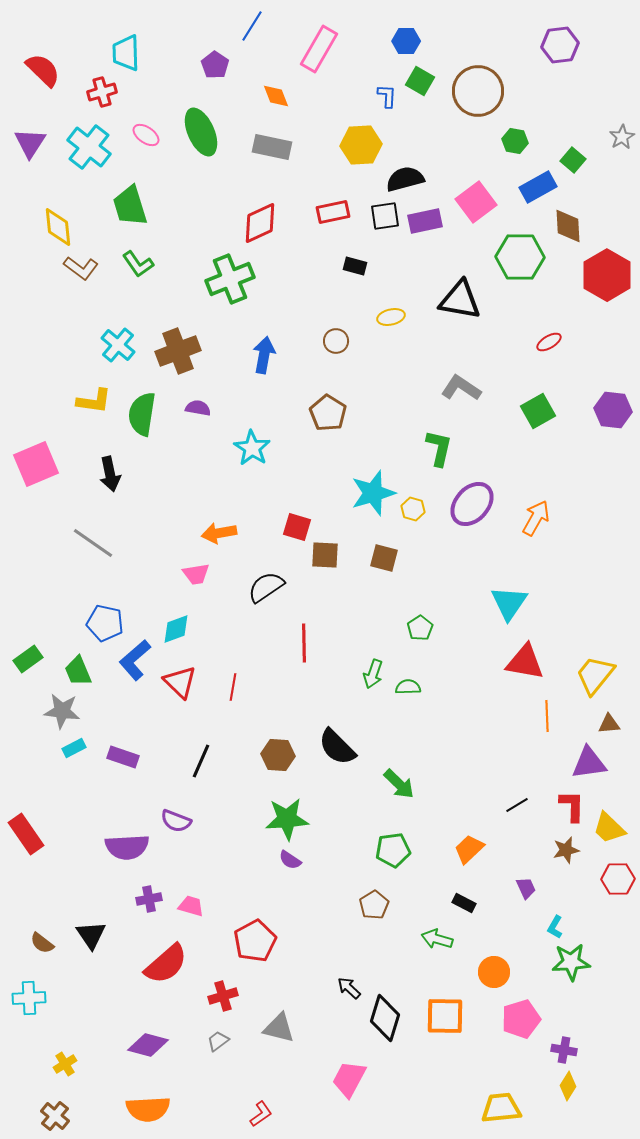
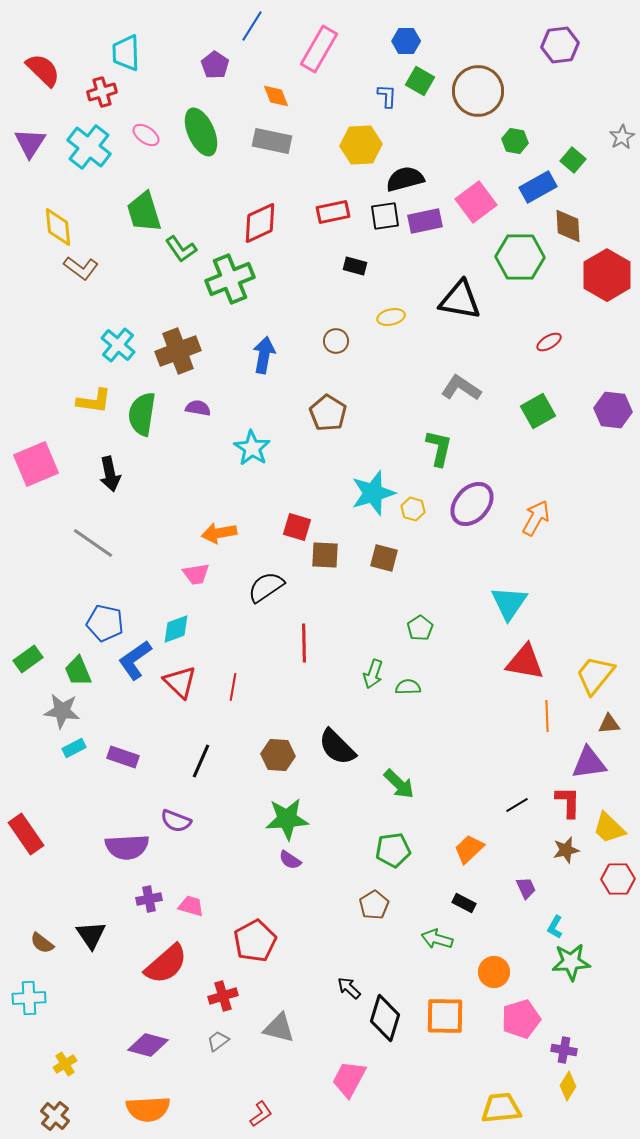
gray rectangle at (272, 147): moved 6 px up
green trapezoid at (130, 206): moved 14 px right, 6 px down
green L-shape at (138, 264): moved 43 px right, 15 px up
blue L-shape at (135, 660): rotated 6 degrees clockwise
red L-shape at (572, 806): moved 4 px left, 4 px up
